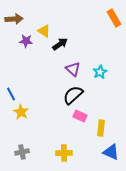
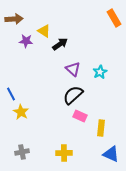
blue triangle: moved 2 px down
